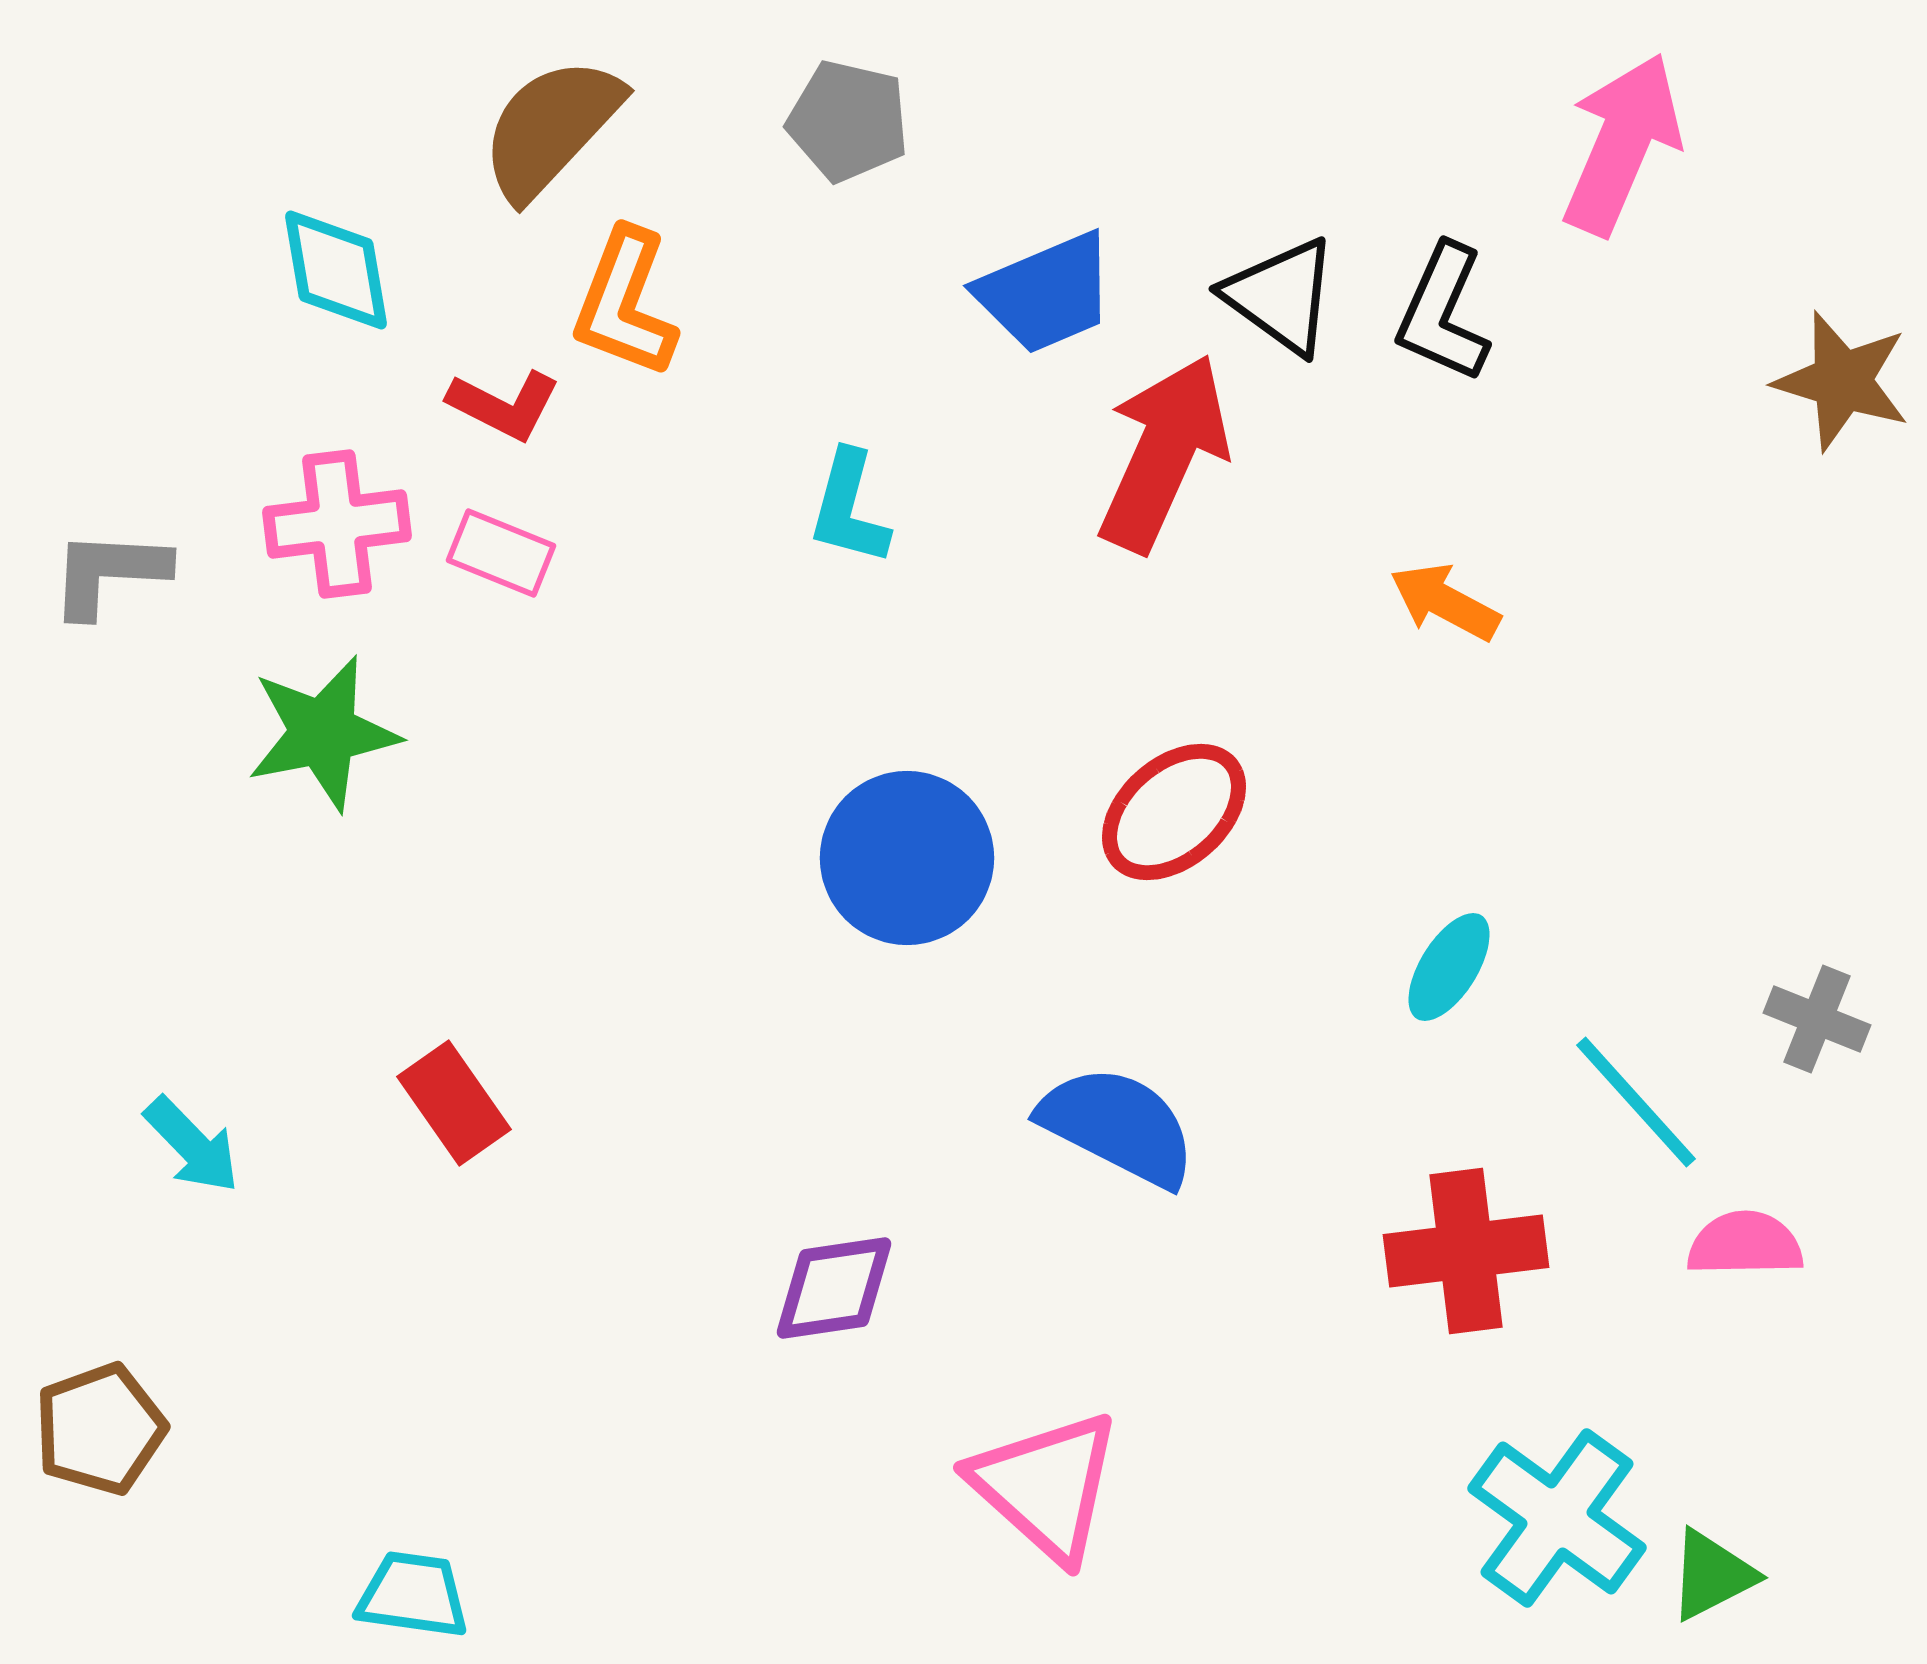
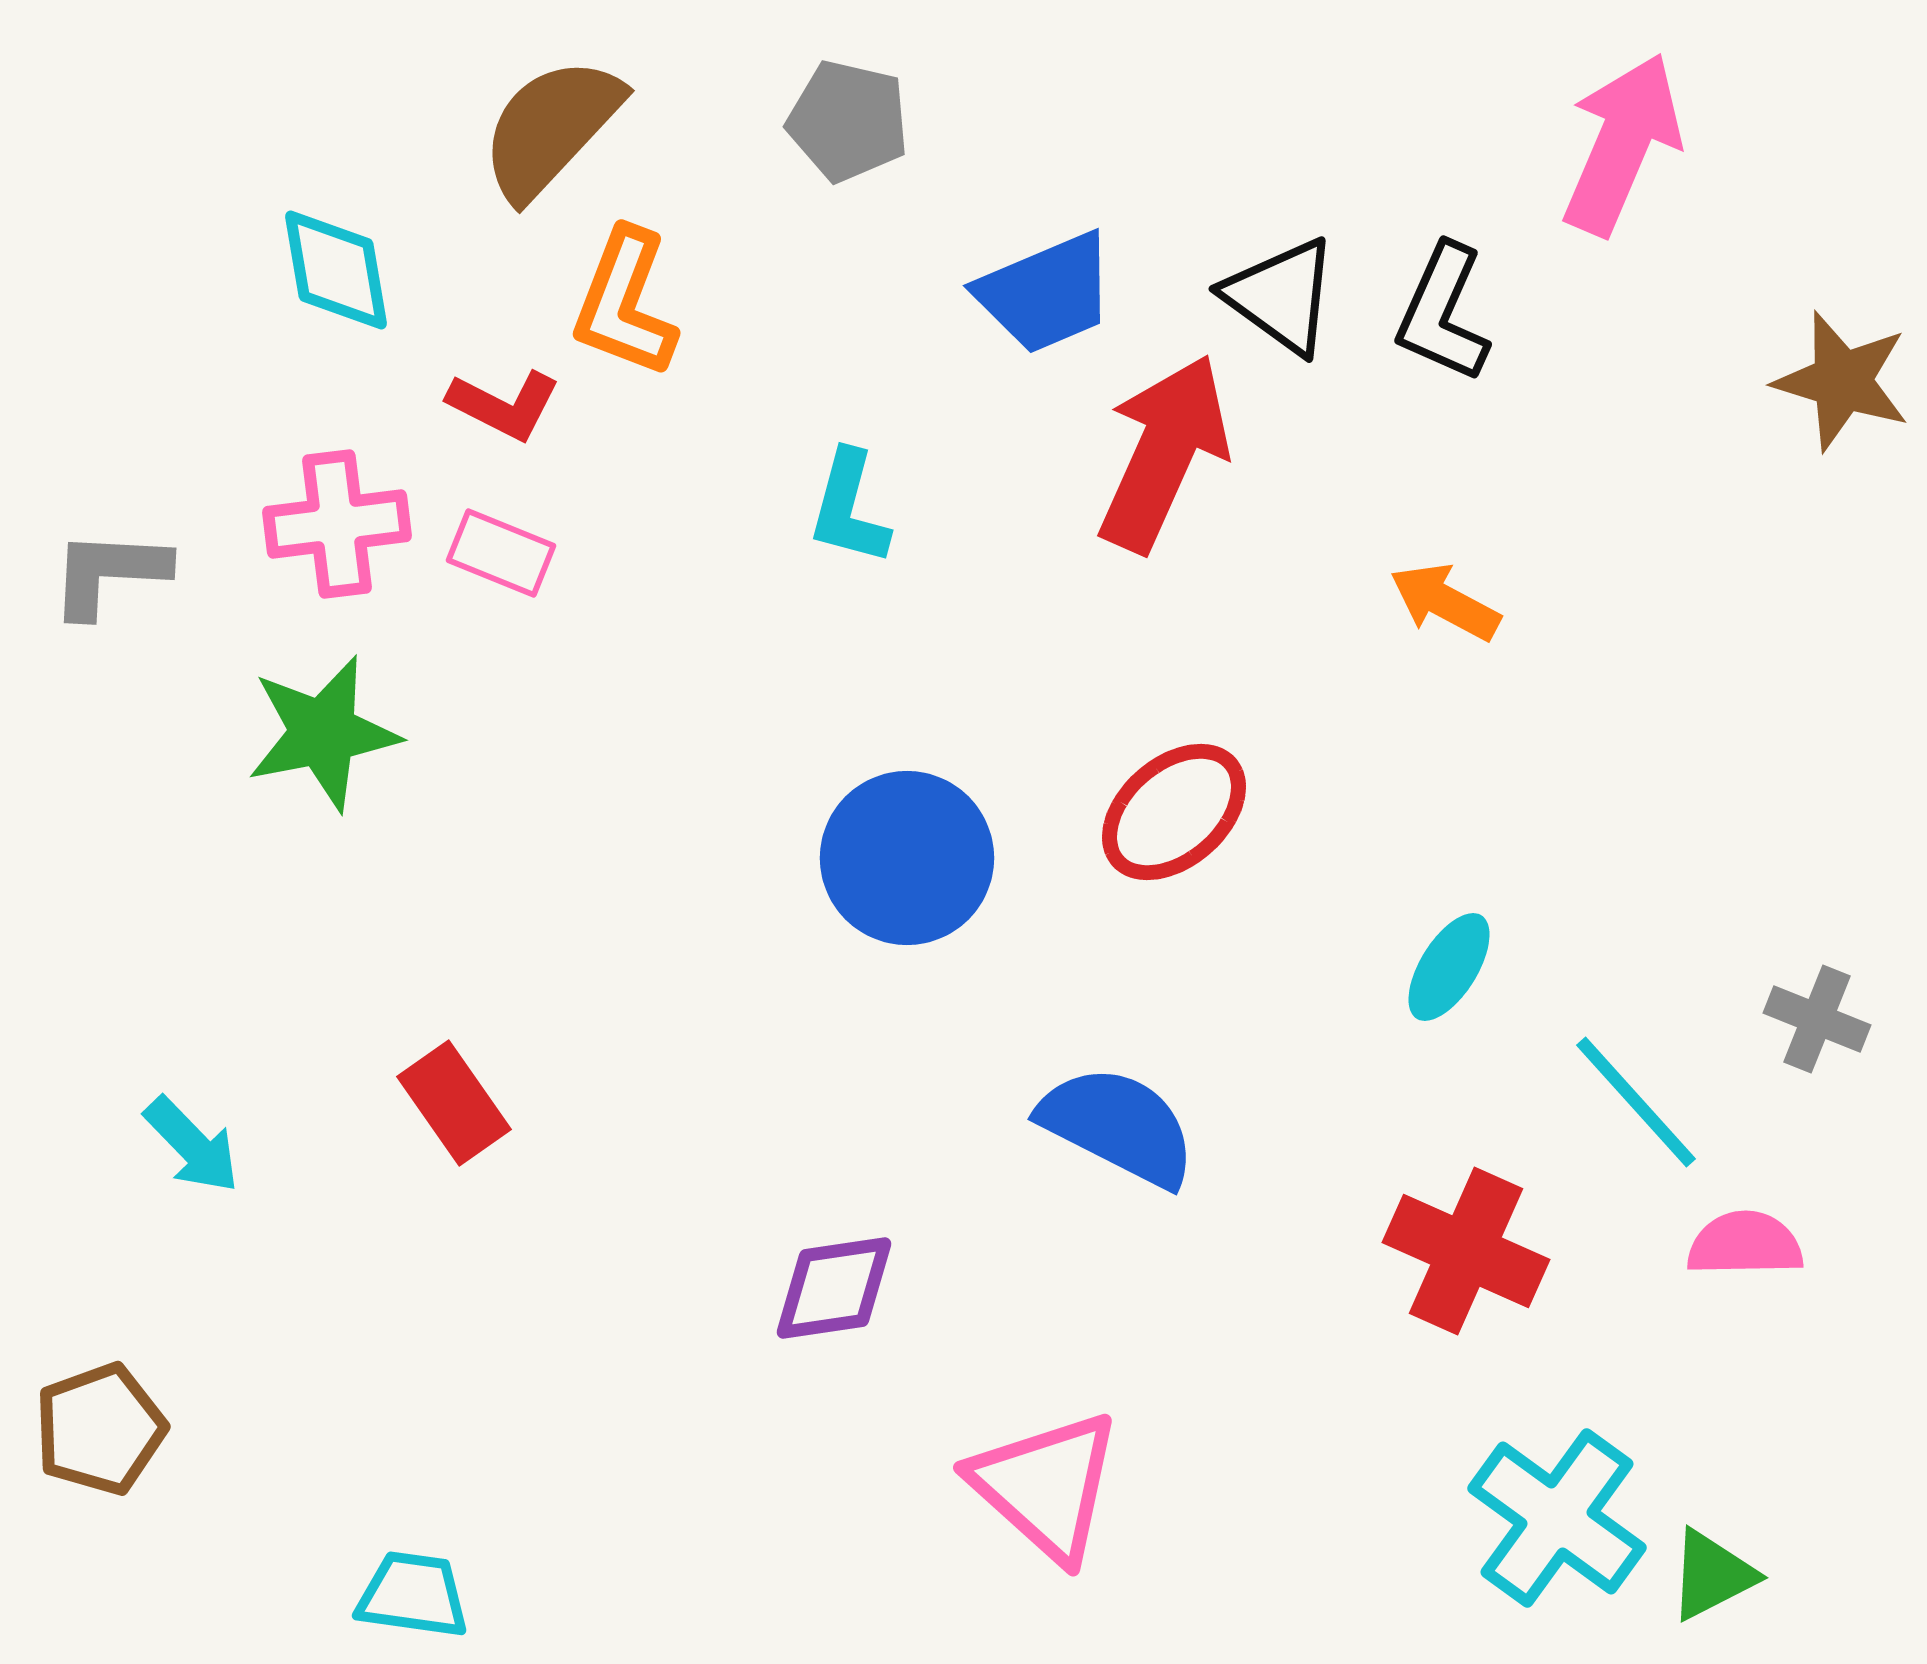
red cross: rotated 31 degrees clockwise
